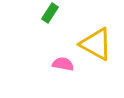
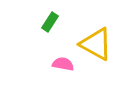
green rectangle: moved 9 px down
